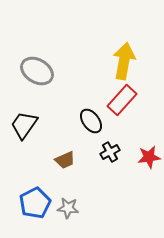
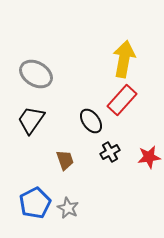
yellow arrow: moved 2 px up
gray ellipse: moved 1 px left, 3 px down
black trapezoid: moved 7 px right, 5 px up
brown trapezoid: rotated 85 degrees counterclockwise
gray star: rotated 20 degrees clockwise
